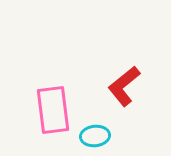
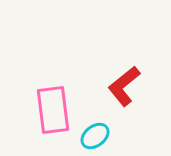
cyan ellipse: rotated 32 degrees counterclockwise
